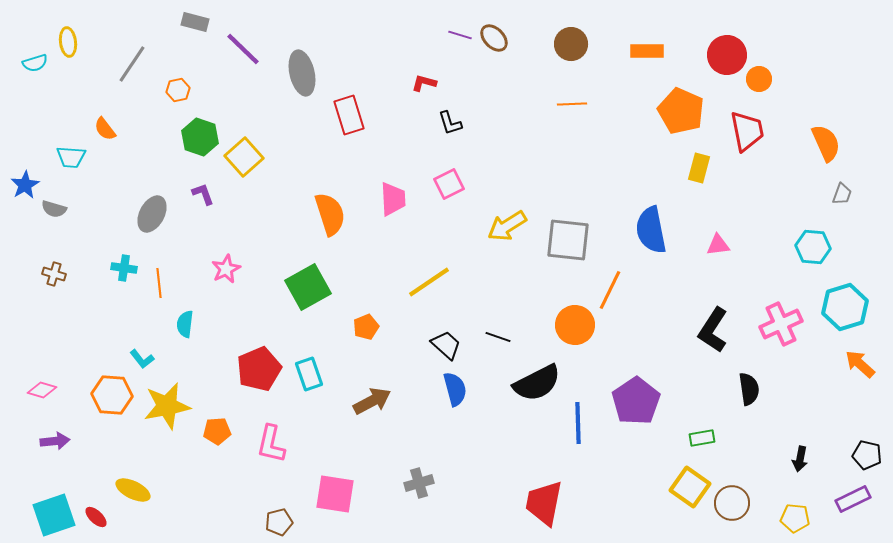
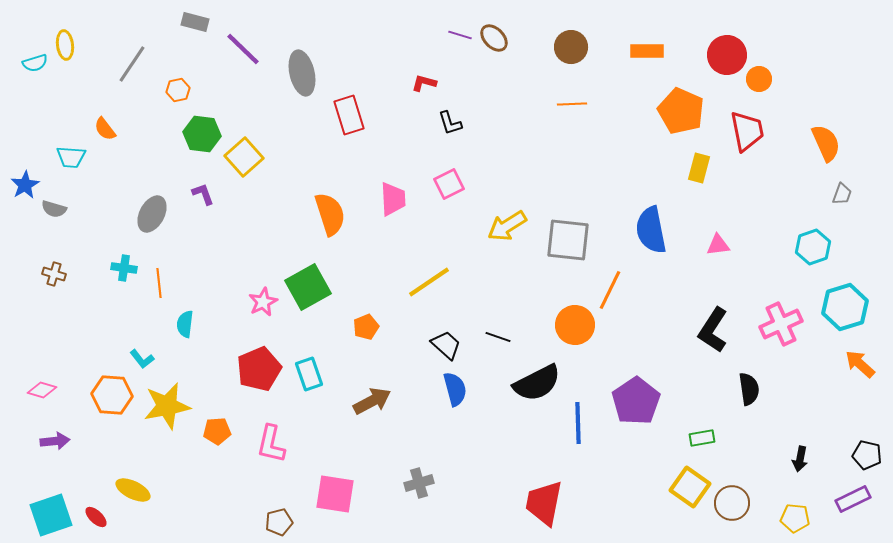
yellow ellipse at (68, 42): moved 3 px left, 3 px down
brown circle at (571, 44): moved 3 px down
green hexagon at (200, 137): moved 2 px right, 3 px up; rotated 12 degrees counterclockwise
cyan hexagon at (813, 247): rotated 24 degrees counterclockwise
pink star at (226, 269): moved 37 px right, 33 px down
cyan square at (54, 515): moved 3 px left
